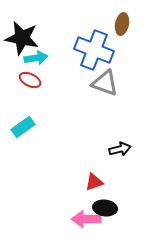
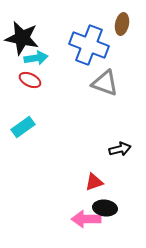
blue cross: moved 5 px left, 5 px up
